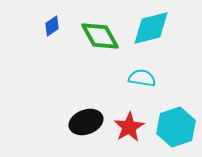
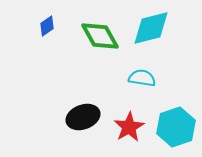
blue diamond: moved 5 px left
black ellipse: moved 3 px left, 5 px up
